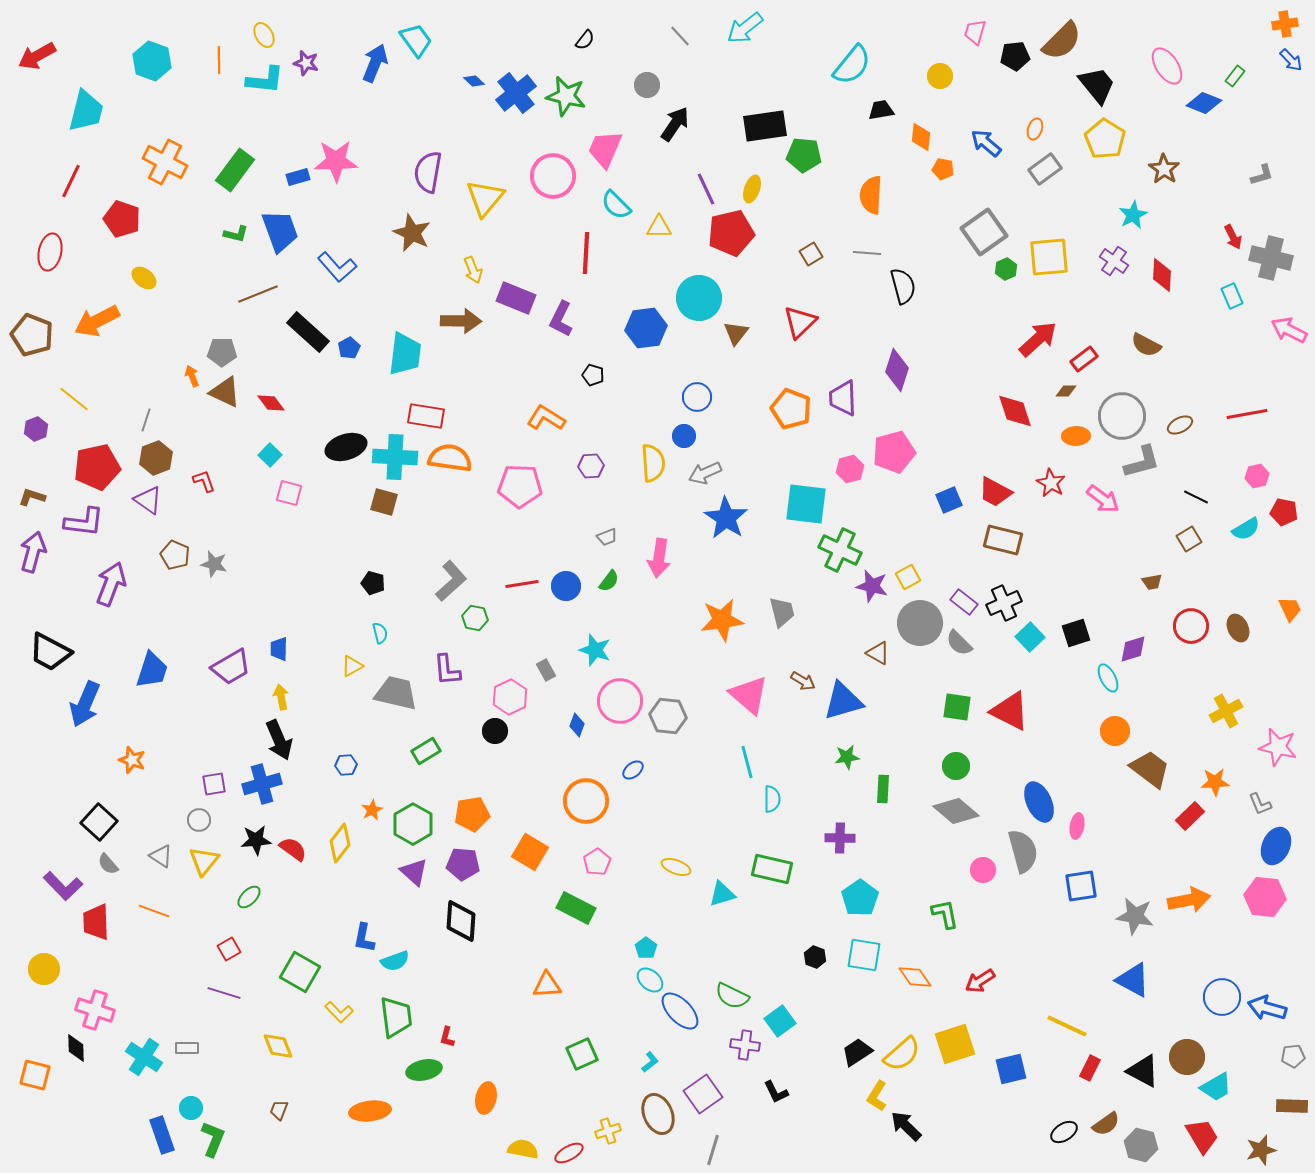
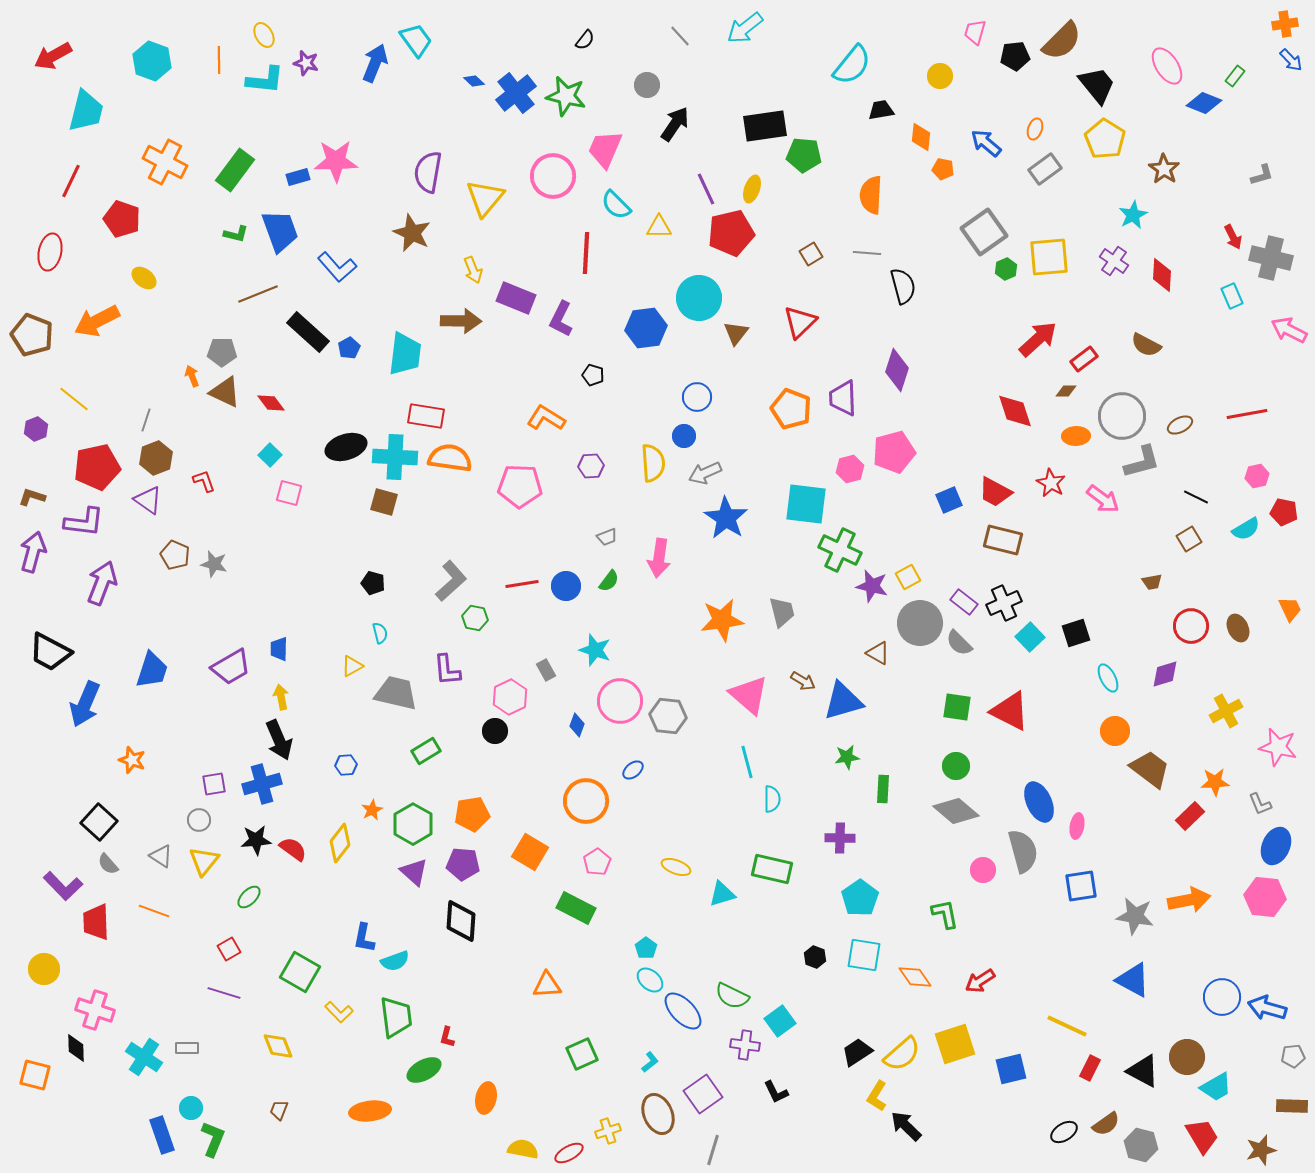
red arrow at (37, 56): moved 16 px right
purple arrow at (111, 584): moved 9 px left, 1 px up
purple diamond at (1133, 649): moved 32 px right, 25 px down
blue ellipse at (680, 1011): moved 3 px right
green ellipse at (424, 1070): rotated 16 degrees counterclockwise
